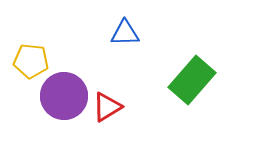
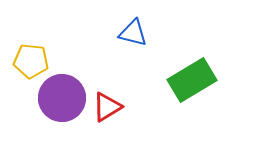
blue triangle: moved 8 px right; rotated 16 degrees clockwise
green rectangle: rotated 18 degrees clockwise
purple circle: moved 2 px left, 2 px down
